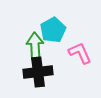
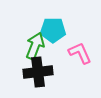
cyan pentagon: rotated 30 degrees clockwise
green arrow: rotated 24 degrees clockwise
